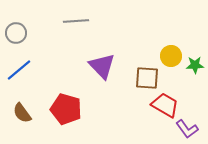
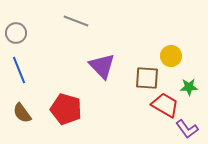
gray line: rotated 25 degrees clockwise
green star: moved 6 px left, 22 px down
blue line: rotated 72 degrees counterclockwise
